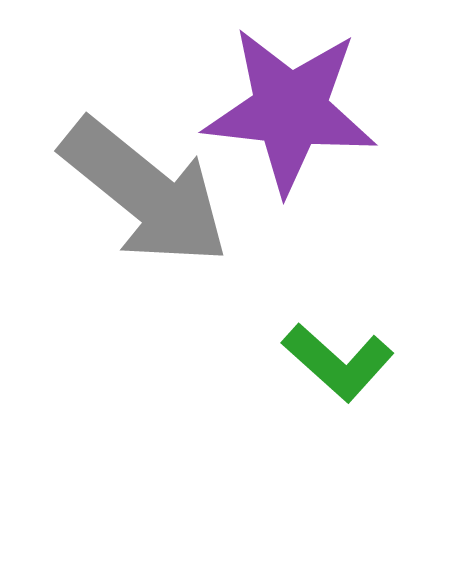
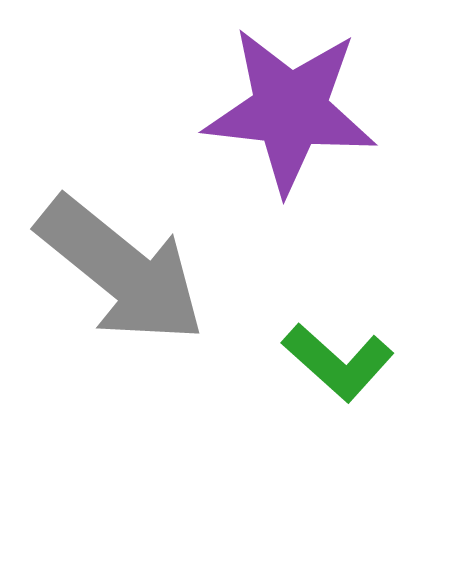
gray arrow: moved 24 px left, 78 px down
